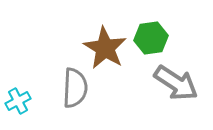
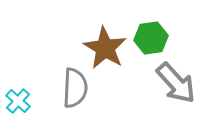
gray arrow: rotated 15 degrees clockwise
cyan cross: rotated 20 degrees counterclockwise
